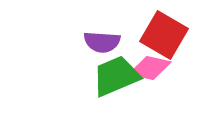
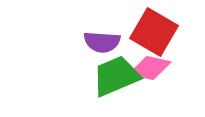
red square: moved 10 px left, 3 px up
